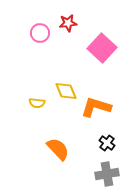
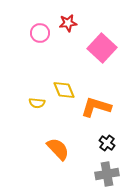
yellow diamond: moved 2 px left, 1 px up
